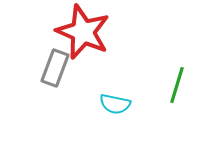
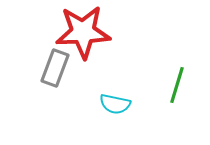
red star: rotated 26 degrees counterclockwise
